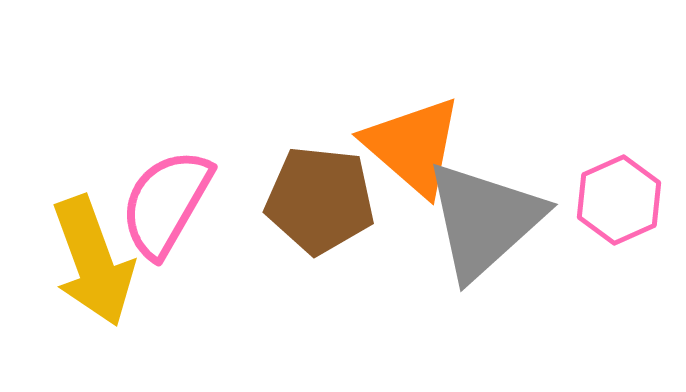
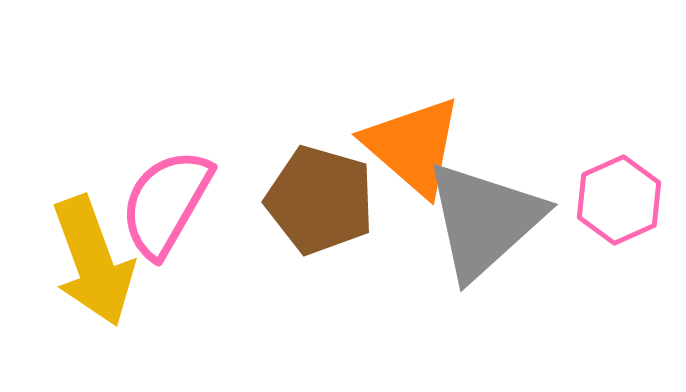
brown pentagon: rotated 10 degrees clockwise
